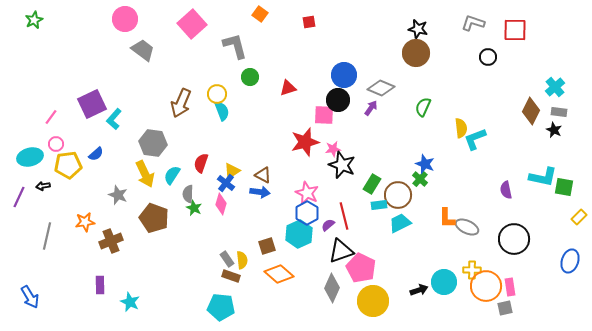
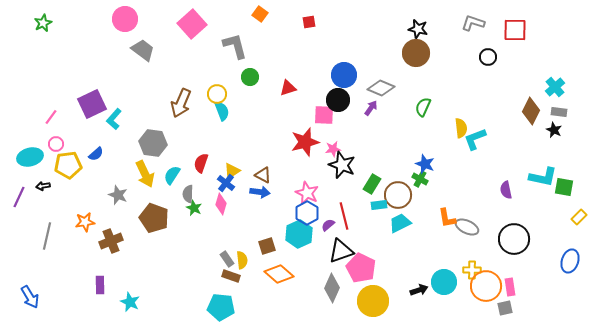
green star at (34, 20): moved 9 px right, 3 px down
green cross at (420, 179): rotated 14 degrees counterclockwise
orange L-shape at (447, 218): rotated 10 degrees counterclockwise
